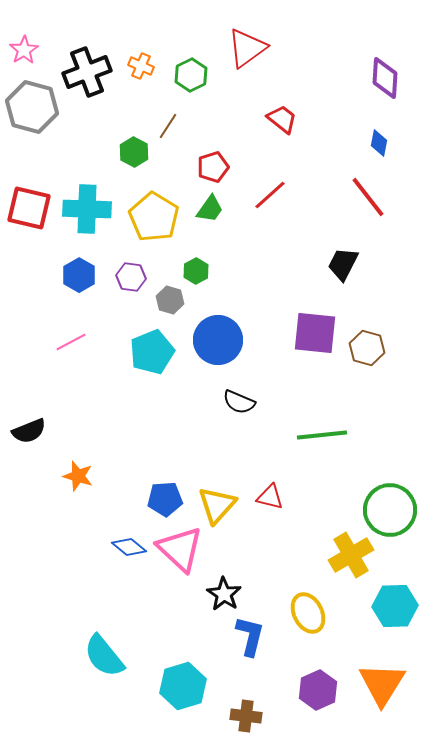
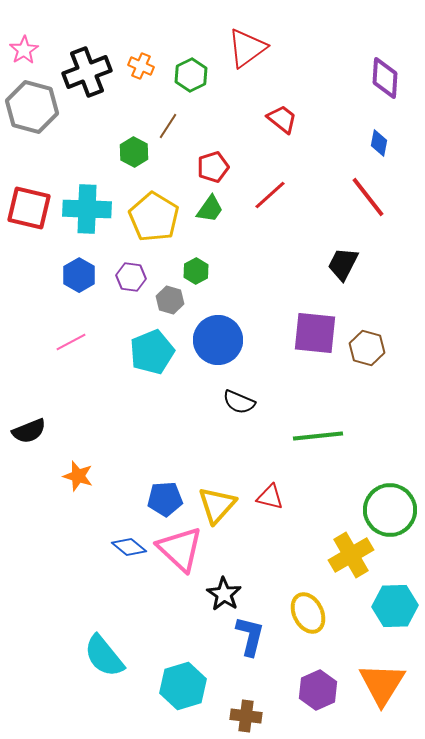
green line at (322, 435): moved 4 px left, 1 px down
